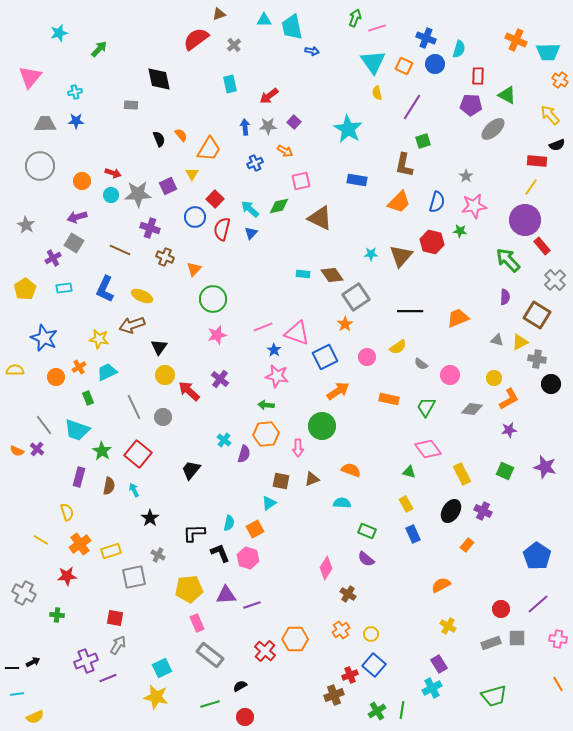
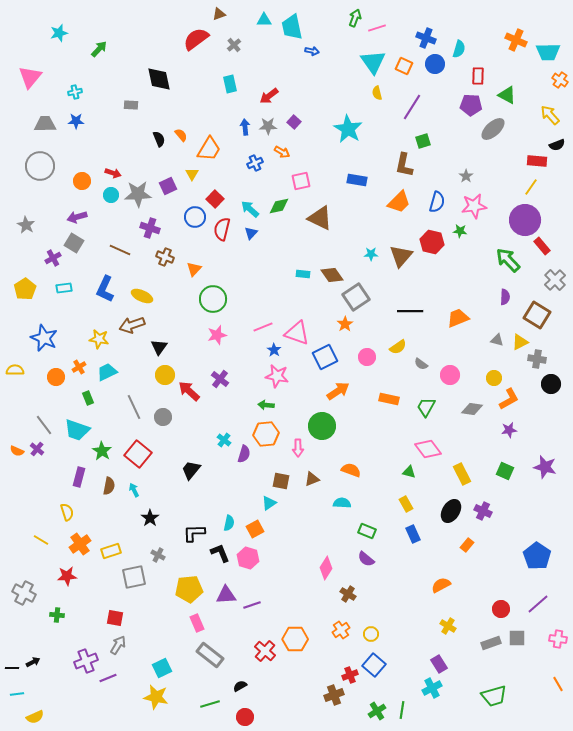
orange arrow at (285, 151): moved 3 px left, 1 px down
